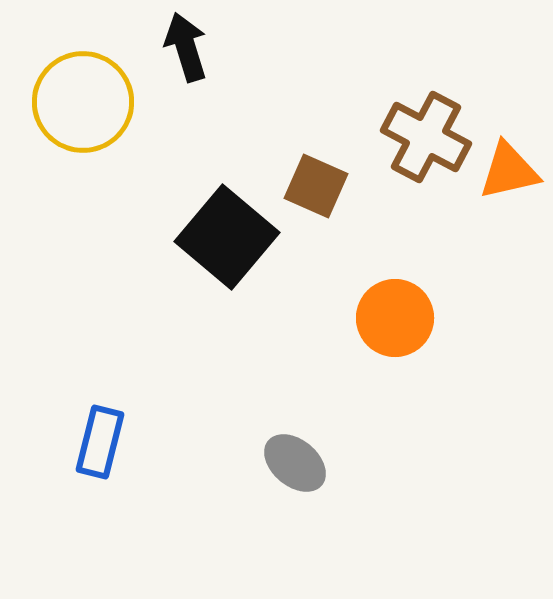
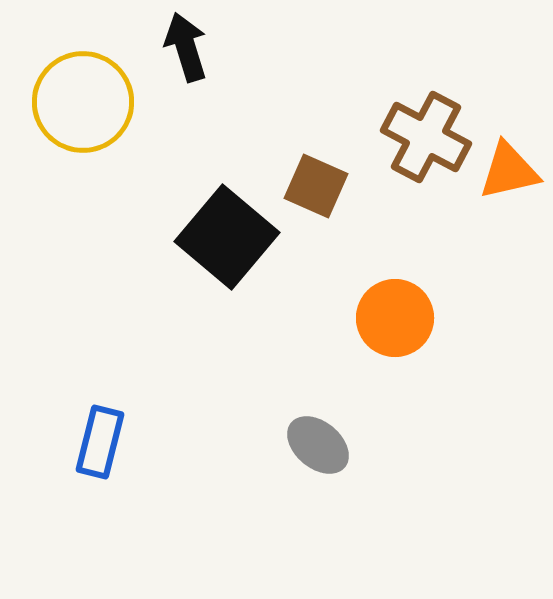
gray ellipse: moved 23 px right, 18 px up
